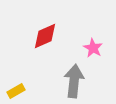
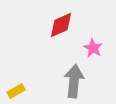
red diamond: moved 16 px right, 11 px up
